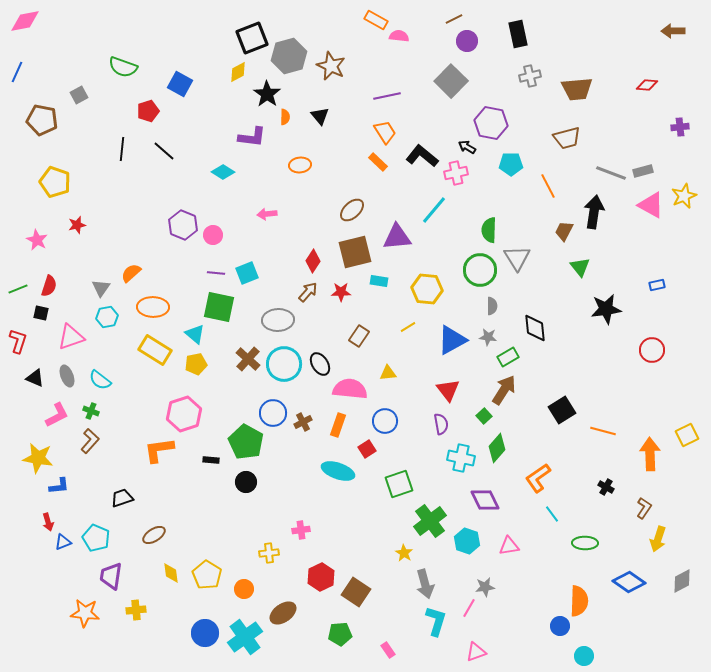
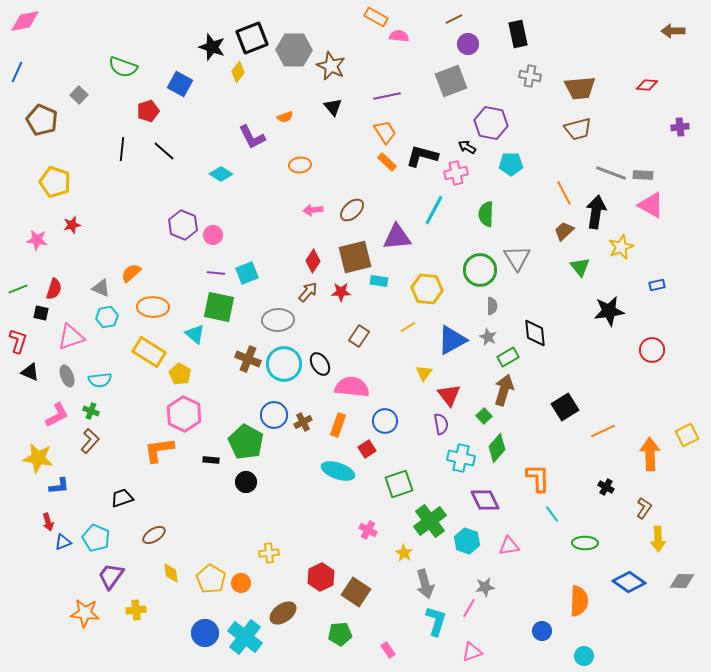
orange rectangle at (376, 20): moved 3 px up
purple circle at (467, 41): moved 1 px right, 3 px down
gray hexagon at (289, 56): moved 5 px right, 6 px up; rotated 16 degrees clockwise
yellow diamond at (238, 72): rotated 25 degrees counterclockwise
gray cross at (530, 76): rotated 25 degrees clockwise
gray square at (451, 81): rotated 24 degrees clockwise
brown trapezoid at (577, 89): moved 3 px right, 1 px up
black star at (267, 94): moved 55 px left, 47 px up; rotated 16 degrees counterclockwise
gray square at (79, 95): rotated 18 degrees counterclockwise
black triangle at (320, 116): moved 13 px right, 9 px up
orange semicircle at (285, 117): rotated 70 degrees clockwise
brown pentagon at (42, 120): rotated 12 degrees clockwise
purple L-shape at (252, 137): rotated 56 degrees clockwise
brown trapezoid at (567, 138): moved 11 px right, 9 px up
black L-shape at (422, 156): rotated 24 degrees counterclockwise
orange rectangle at (378, 162): moved 9 px right
gray rectangle at (643, 171): moved 4 px down; rotated 18 degrees clockwise
cyan diamond at (223, 172): moved 2 px left, 2 px down
orange line at (548, 186): moved 16 px right, 7 px down
yellow star at (684, 196): moved 63 px left, 51 px down
cyan line at (434, 210): rotated 12 degrees counterclockwise
black arrow at (594, 212): moved 2 px right
pink arrow at (267, 214): moved 46 px right, 4 px up
red star at (77, 225): moved 5 px left
green semicircle at (489, 230): moved 3 px left, 16 px up
brown trapezoid at (564, 231): rotated 20 degrees clockwise
pink star at (37, 240): rotated 20 degrees counterclockwise
brown square at (355, 252): moved 5 px down
red semicircle at (49, 286): moved 5 px right, 3 px down
gray triangle at (101, 288): rotated 42 degrees counterclockwise
black star at (606, 309): moved 3 px right, 2 px down
black diamond at (535, 328): moved 5 px down
gray star at (488, 337): rotated 18 degrees clockwise
yellow rectangle at (155, 350): moved 6 px left, 2 px down
brown cross at (248, 359): rotated 20 degrees counterclockwise
yellow pentagon at (196, 364): moved 16 px left, 10 px down; rotated 30 degrees counterclockwise
yellow triangle at (388, 373): moved 36 px right; rotated 48 degrees counterclockwise
black triangle at (35, 378): moved 5 px left, 6 px up
cyan semicircle at (100, 380): rotated 45 degrees counterclockwise
pink semicircle at (350, 389): moved 2 px right, 2 px up
red triangle at (448, 390): moved 1 px right, 5 px down
brown arrow at (504, 390): rotated 16 degrees counterclockwise
black square at (562, 410): moved 3 px right, 3 px up
blue circle at (273, 413): moved 1 px right, 2 px down
pink hexagon at (184, 414): rotated 16 degrees counterclockwise
orange line at (603, 431): rotated 40 degrees counterclockwise
orange L-shape at (538, 478): rotated 124 degrees clockwise
pink cross at (301, 530): moved 67 px right; rotated 36 degrees clockwise
yellow arrow at (658, 539): rotated 20 degrees counterclockwise
yellow pentagon at (207, 575): moved 4 px right, 4 px down
purple trapezoid at (111, 576): rotated 28 degrees clockwise
gray diamond at (682, 581): rotated 30 degrees clockwise
orange circle at (244, 589): moved 3 px left, 6 px up
blue circle at (560, 626): moved 18 px left, 5 px down
cyan cross at (245, 637): rotated 16 degrees counterclockwise
pink triangle at (476, 652): moved 4 px left
